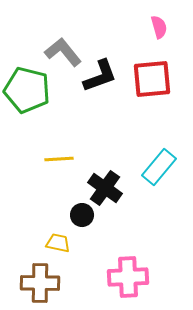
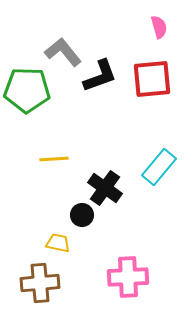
green pentagon: rotated 12 degrees counterclockwise
yellow line: moved 5 px left
brown cross: rotated 6 degrees counterclockwise
